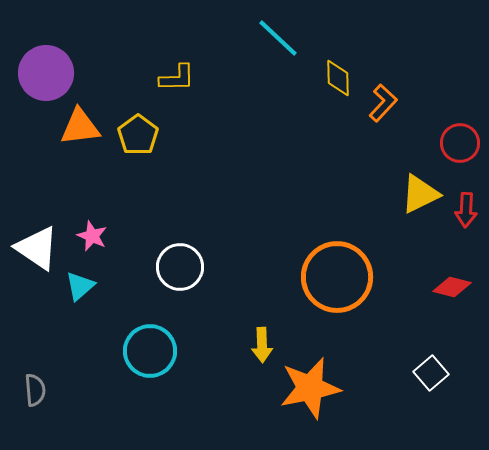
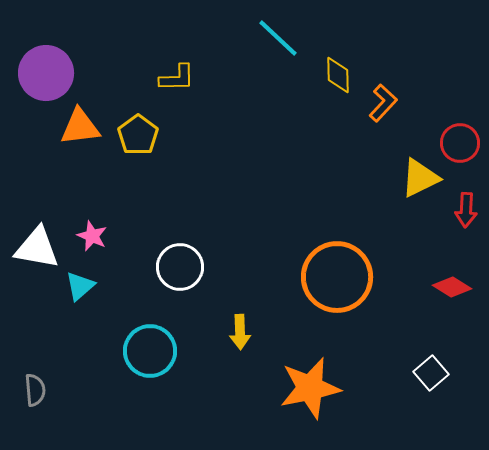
yellow diamond: moved 3 px up
yellow triangle: moved 16 px up
white triangle: rotated 24 degrees counterclockwise
red diamond: rotated 18 degrees clockwise
yellow arrow: moved 22 px left, 13 px up
